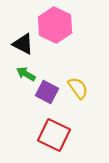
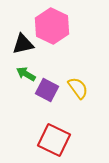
pink hexagon: moved 3 px left, 1 px down
black triangle: rotated 40 degrees counterclockwise
purple square: moved 2 px up
red square: moved 5 px down
